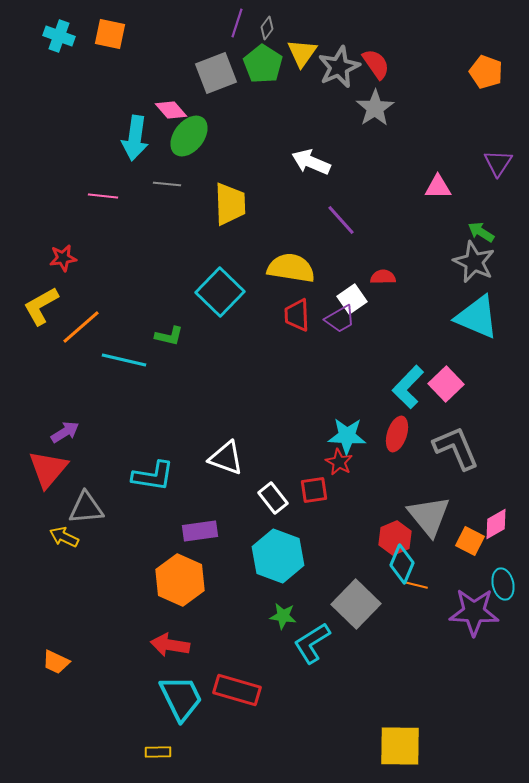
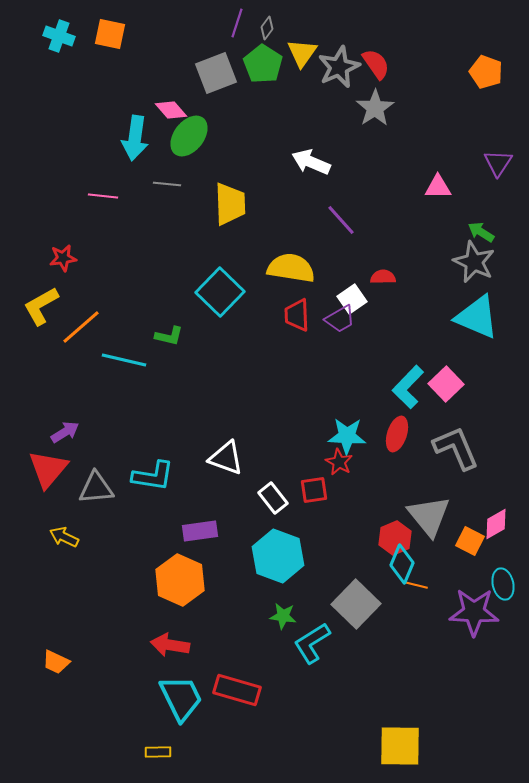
gray triangle at (86, 508): moved 10 px right, 20 px up
